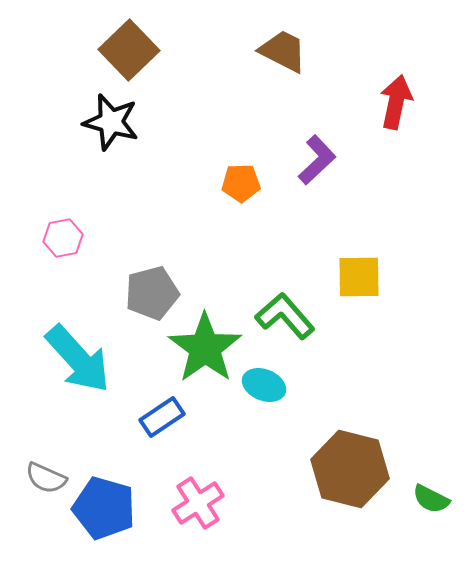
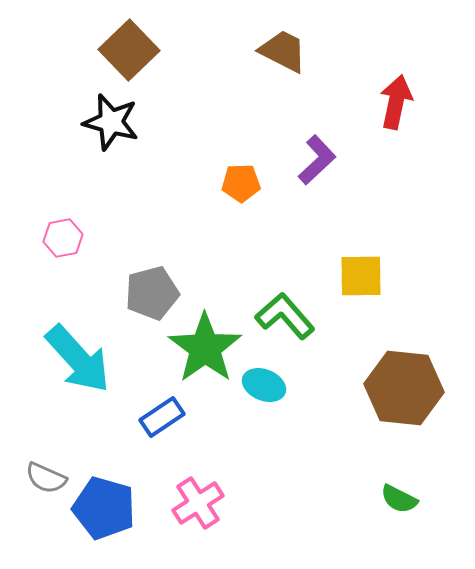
yellow square: moved 2 px right, 1 px up
brown hexagon: moved 54 px right, 81 px up; rotated 8 degrees counterclockwise
green semicircle: moved 32 px left
